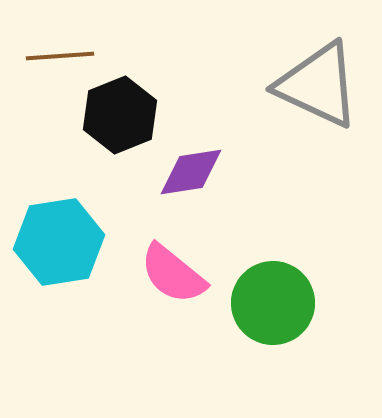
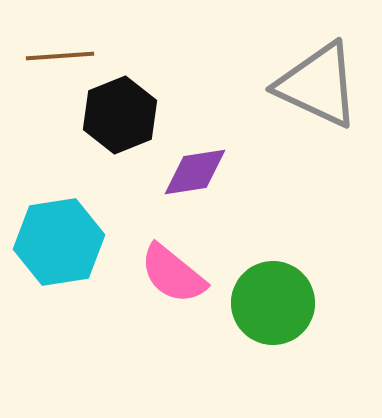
purple diamond: moved 4 px right
